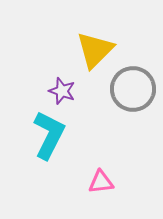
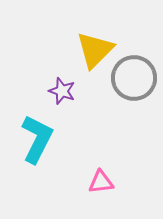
gray circle: moved 1 px right, 11 px up
cyan L-shape: moved 12 px left, 4 px down
